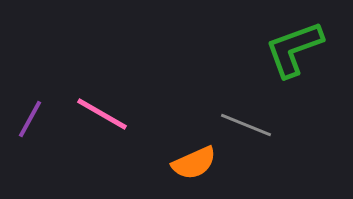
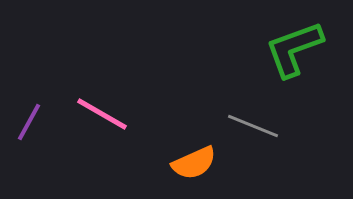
purple line: moved 1 px left, 3 px down
gray line: moved 7 px right, 1 px down
